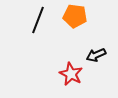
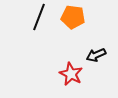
orange pentagon: moved 2 px left, 1 px down
black line: moved 1 px right, 3 px up
